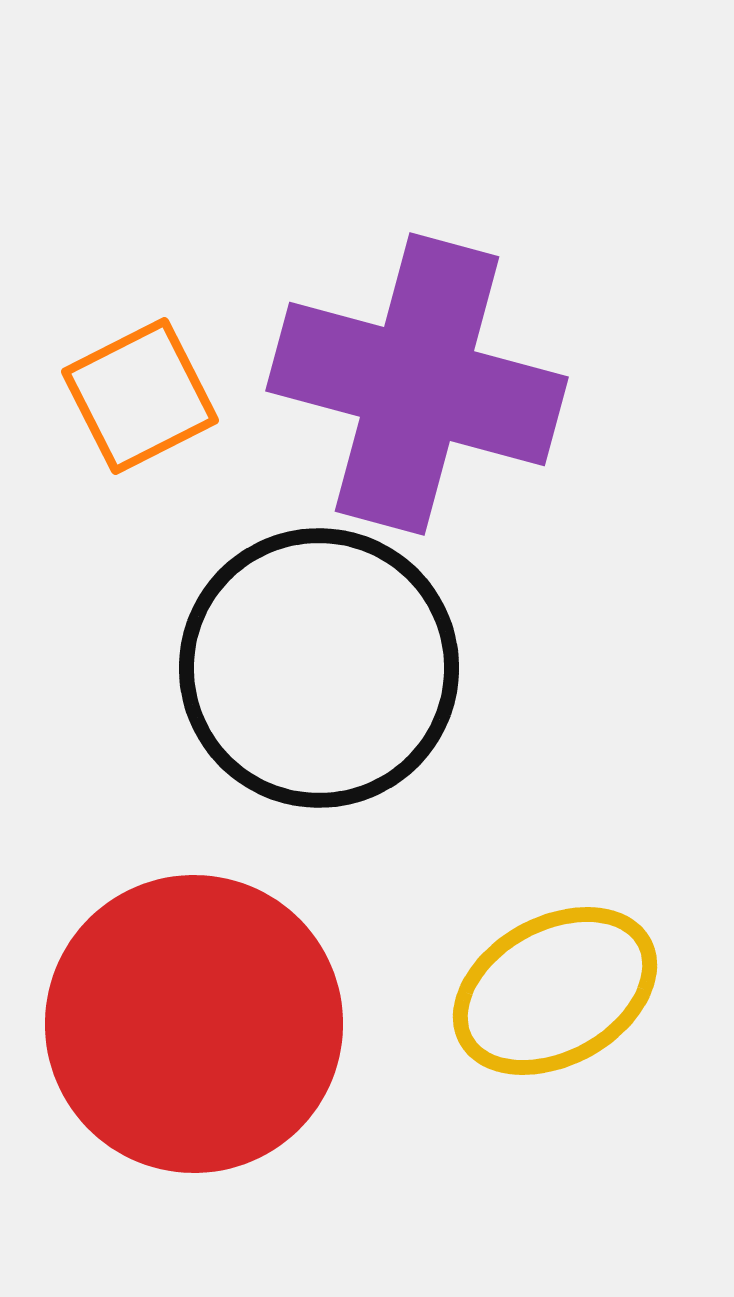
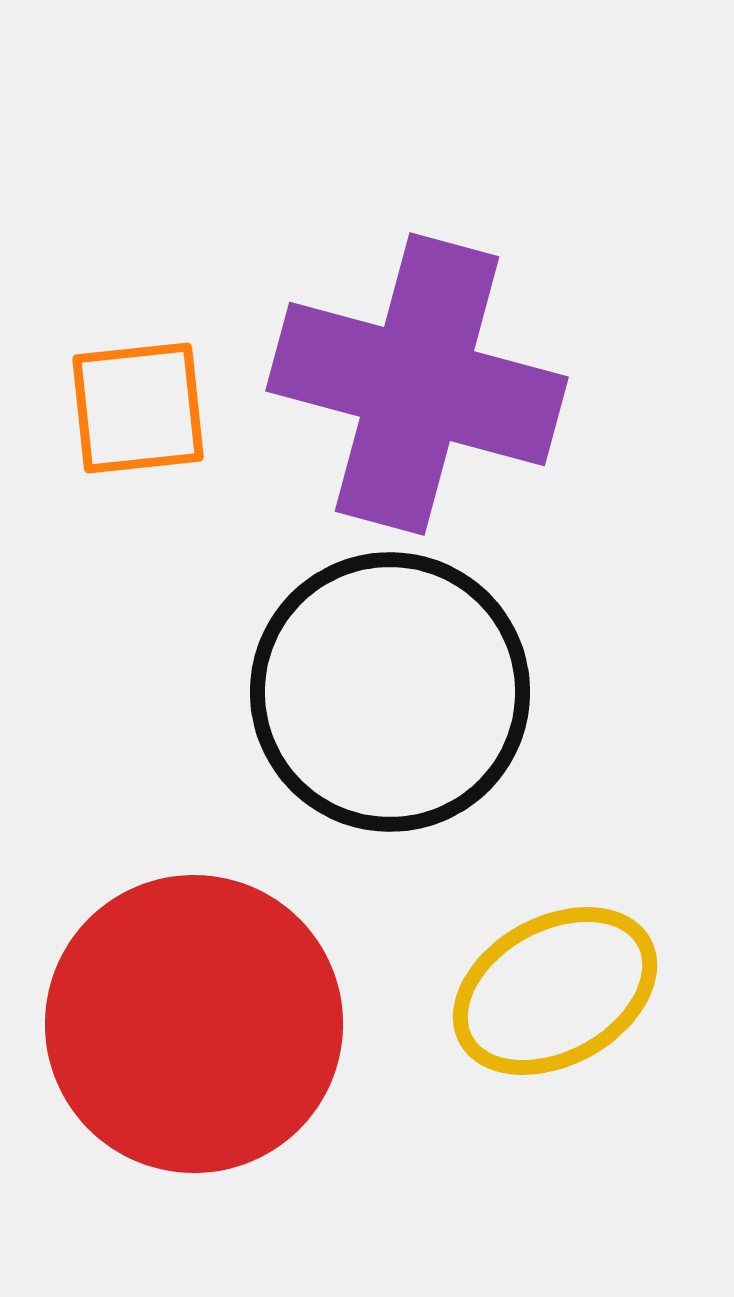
orange square: moved 2 px left, 12 px down; rotated 21 degrees clockwise
black circle: moved 71 px right, 24 px down
